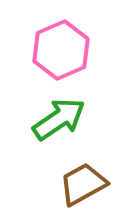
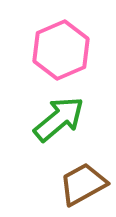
green arrow: rotated 6 degrees counterclockwise
